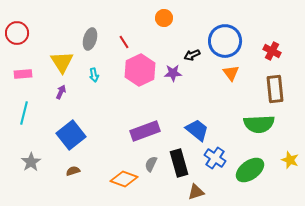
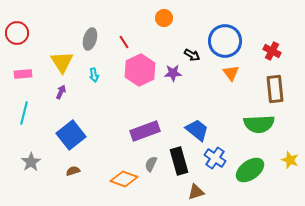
black arrow: rotated 126 degrees counterclockwise
black rectangle: moved 2 px up
